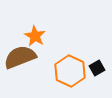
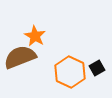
orange hexagon: moved 1 px down
